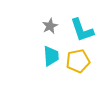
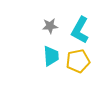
gray star: rotated 21 degrees clockwise
cyan L-shape: moved 2 px left; rotated 48 degrees clockwise
